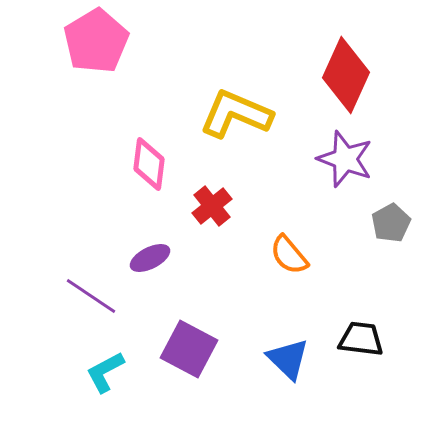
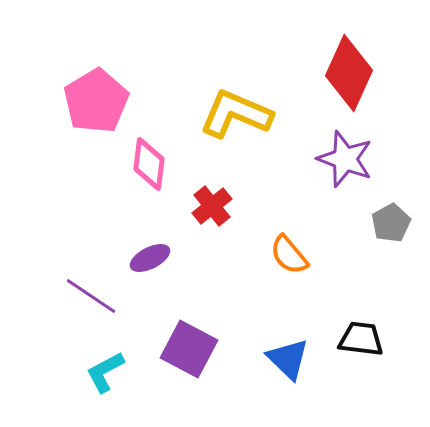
pink pentagon: moved 60 px down
red diamond: moved 3 px right, 2 px up
